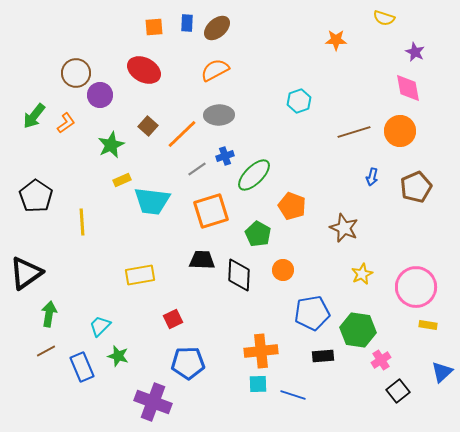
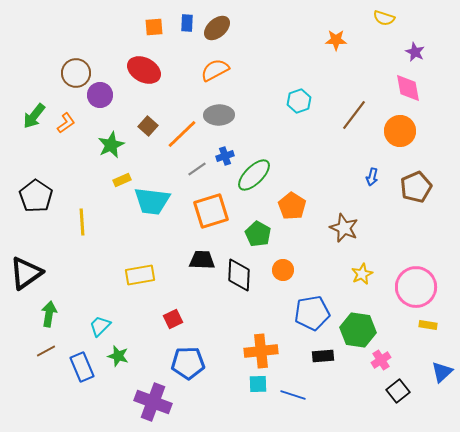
brown line at (354, 132): moved 17 px up; rotated 36 degrees counterclockwise
orange pentagon at (292, 206): rotated 12 degrees clockwise
